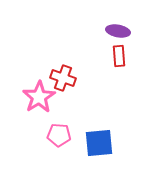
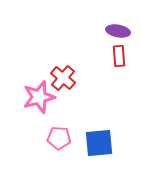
red cross: rotated 20 degrees clockwise
pink star: rotated 16 degrees clockwise
pink pentagon: moved 3 px down
